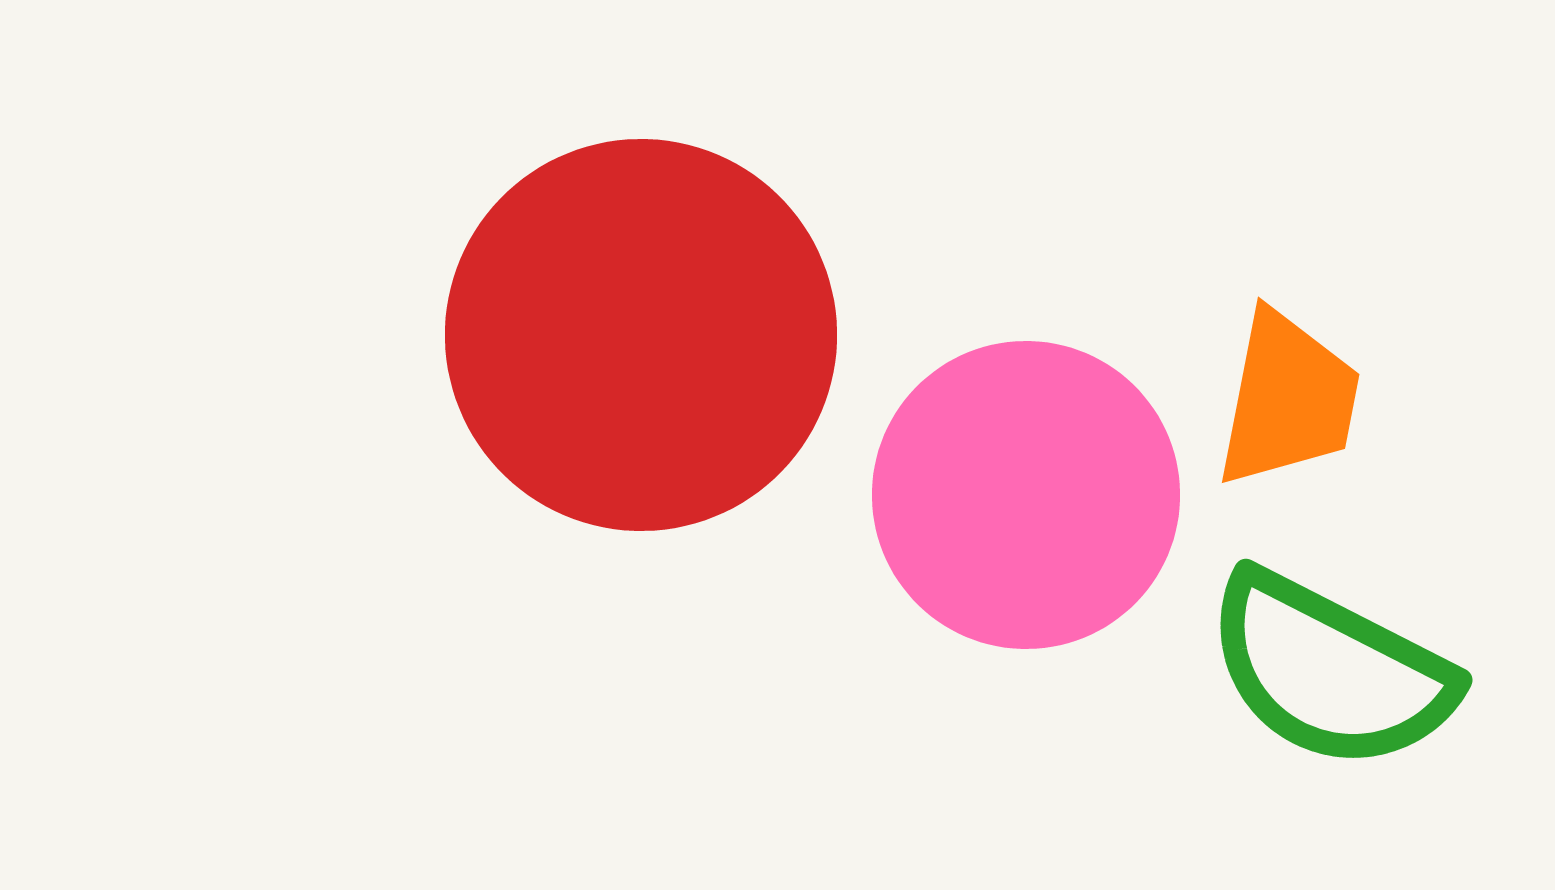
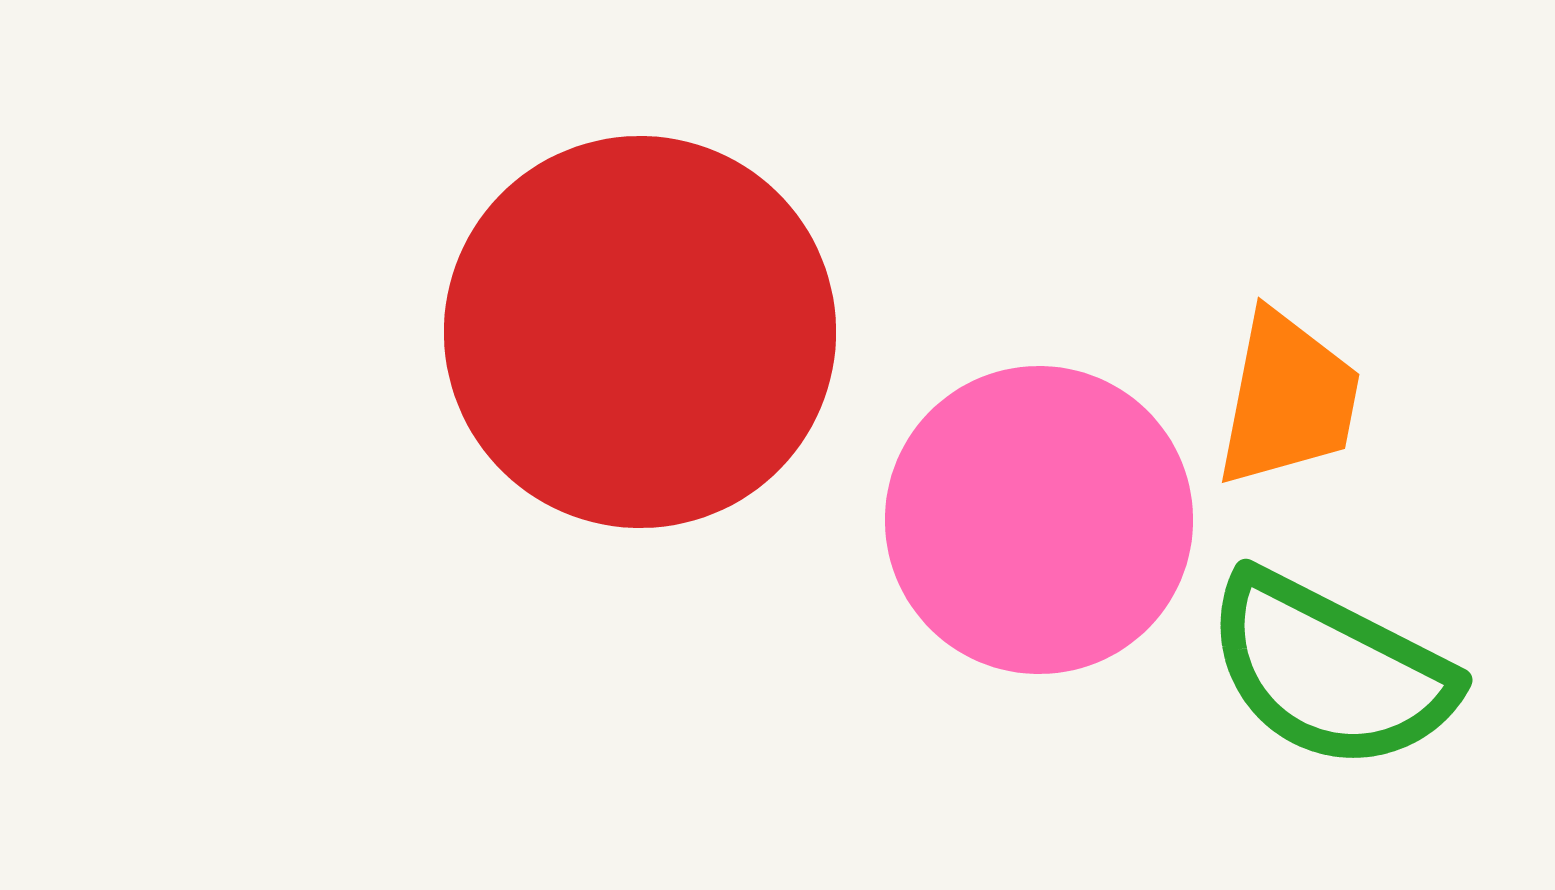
red circle: moved 1 px left, 3 px up
pink circle: moved 13 px right, 25 px down
